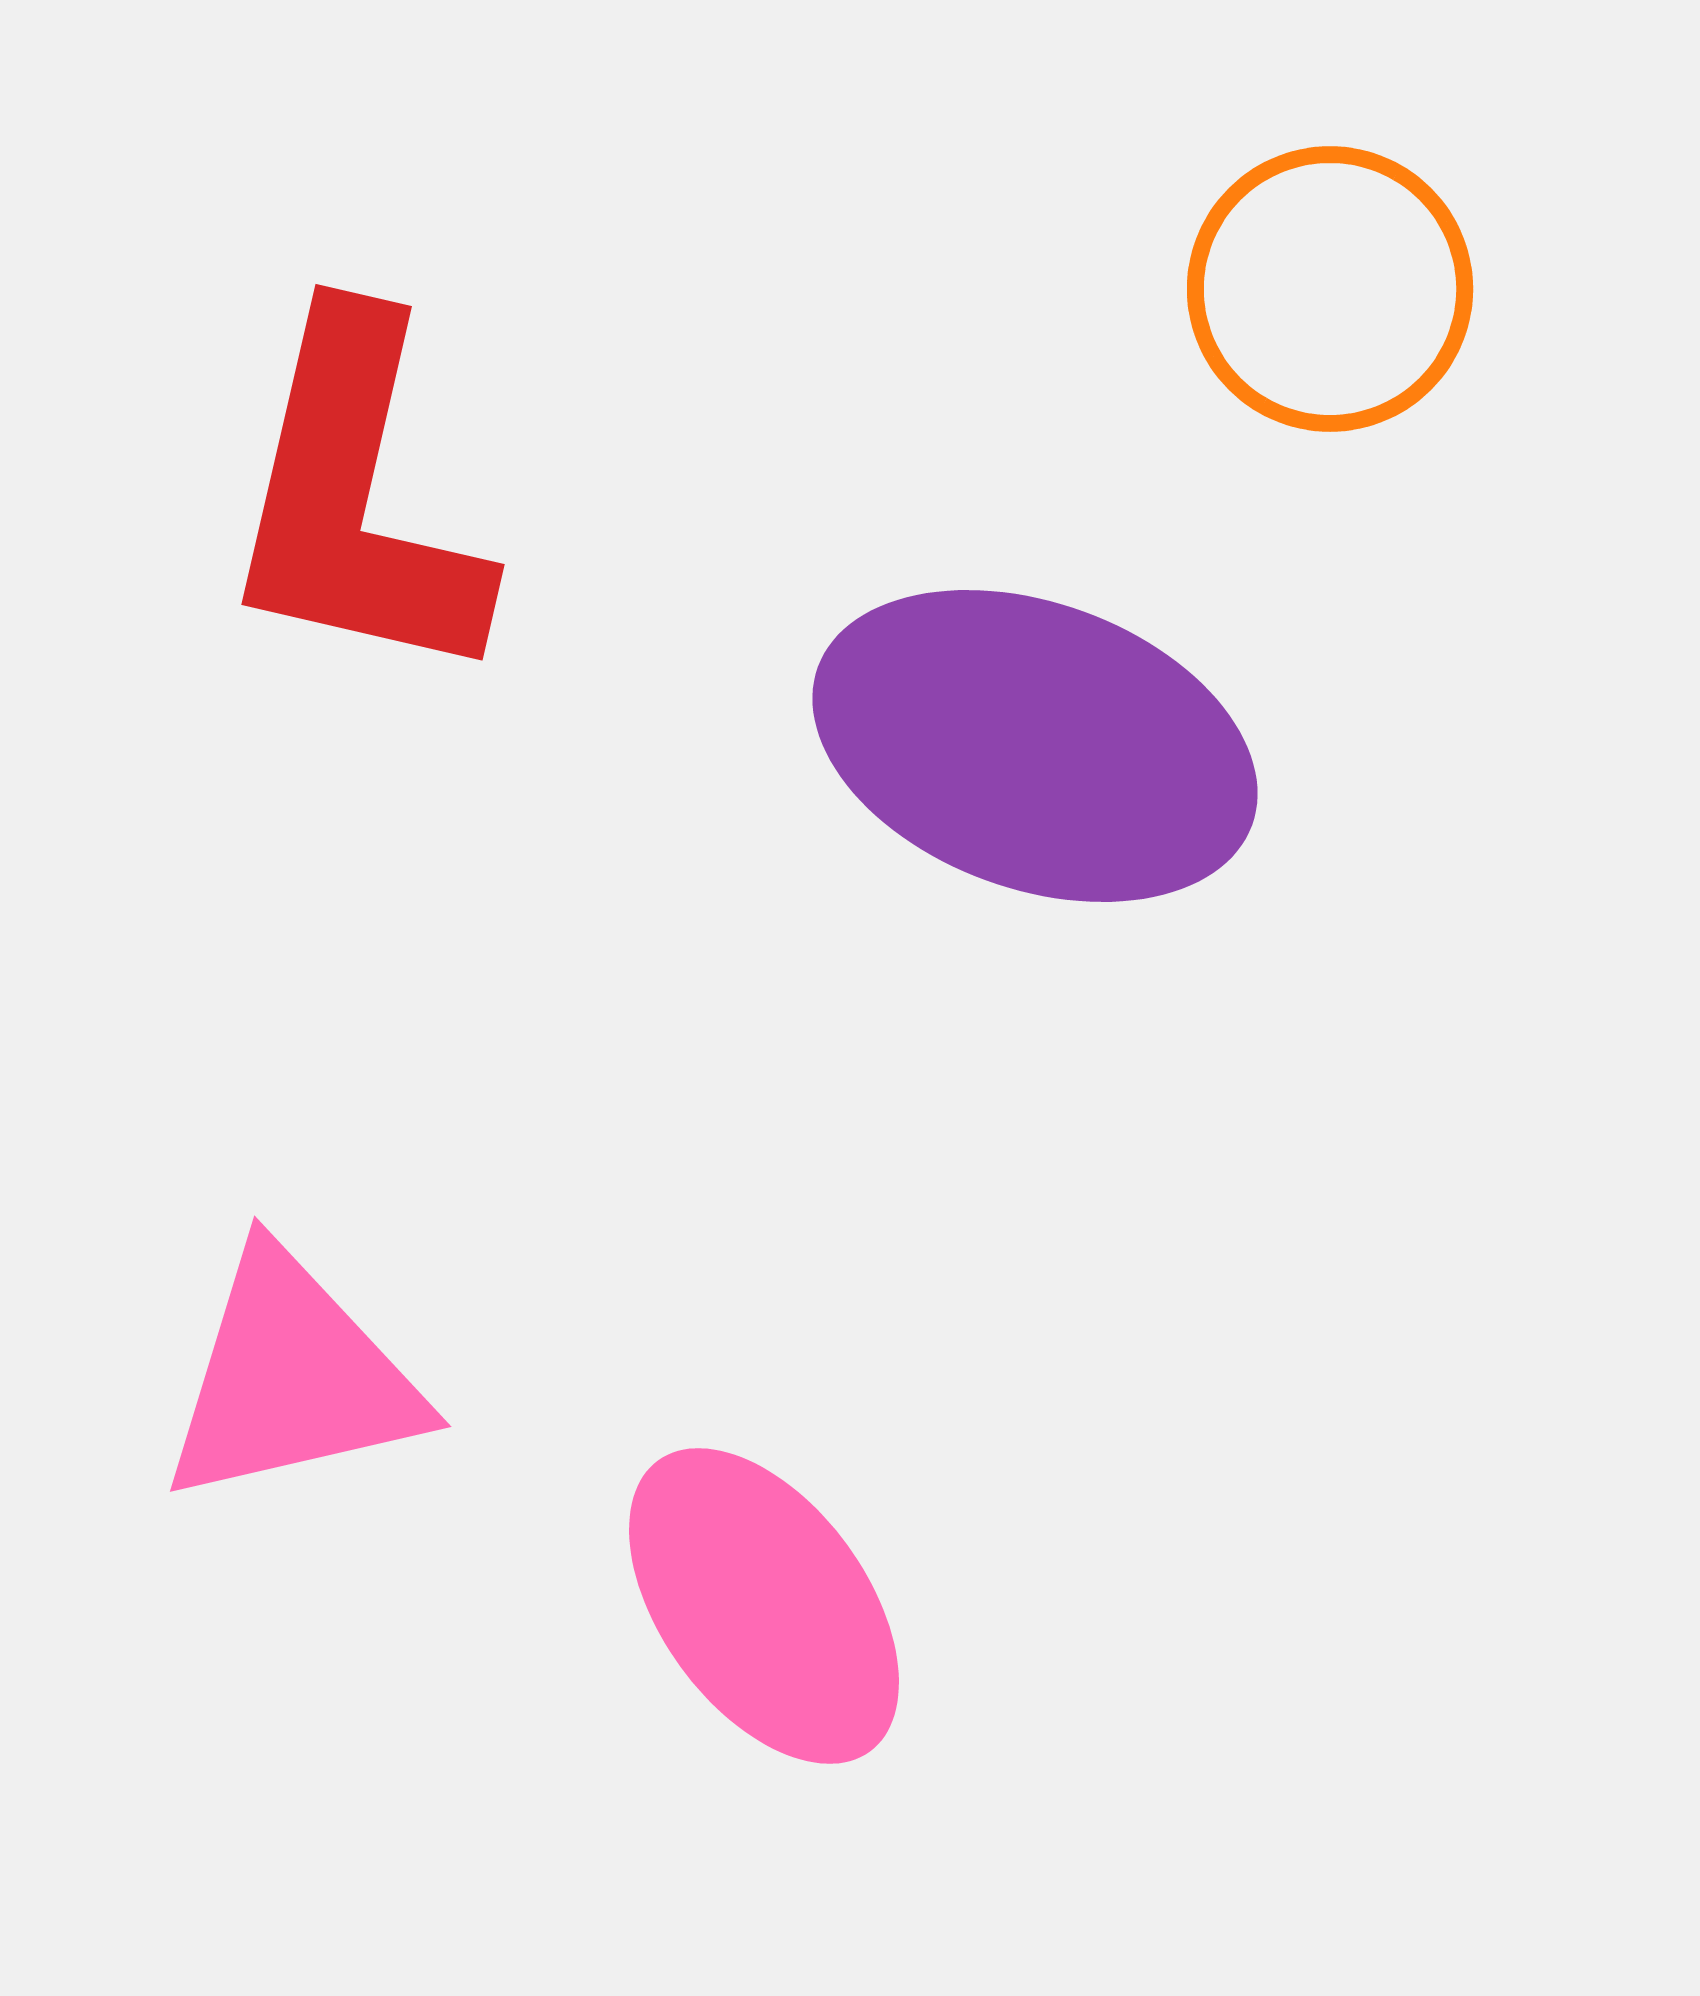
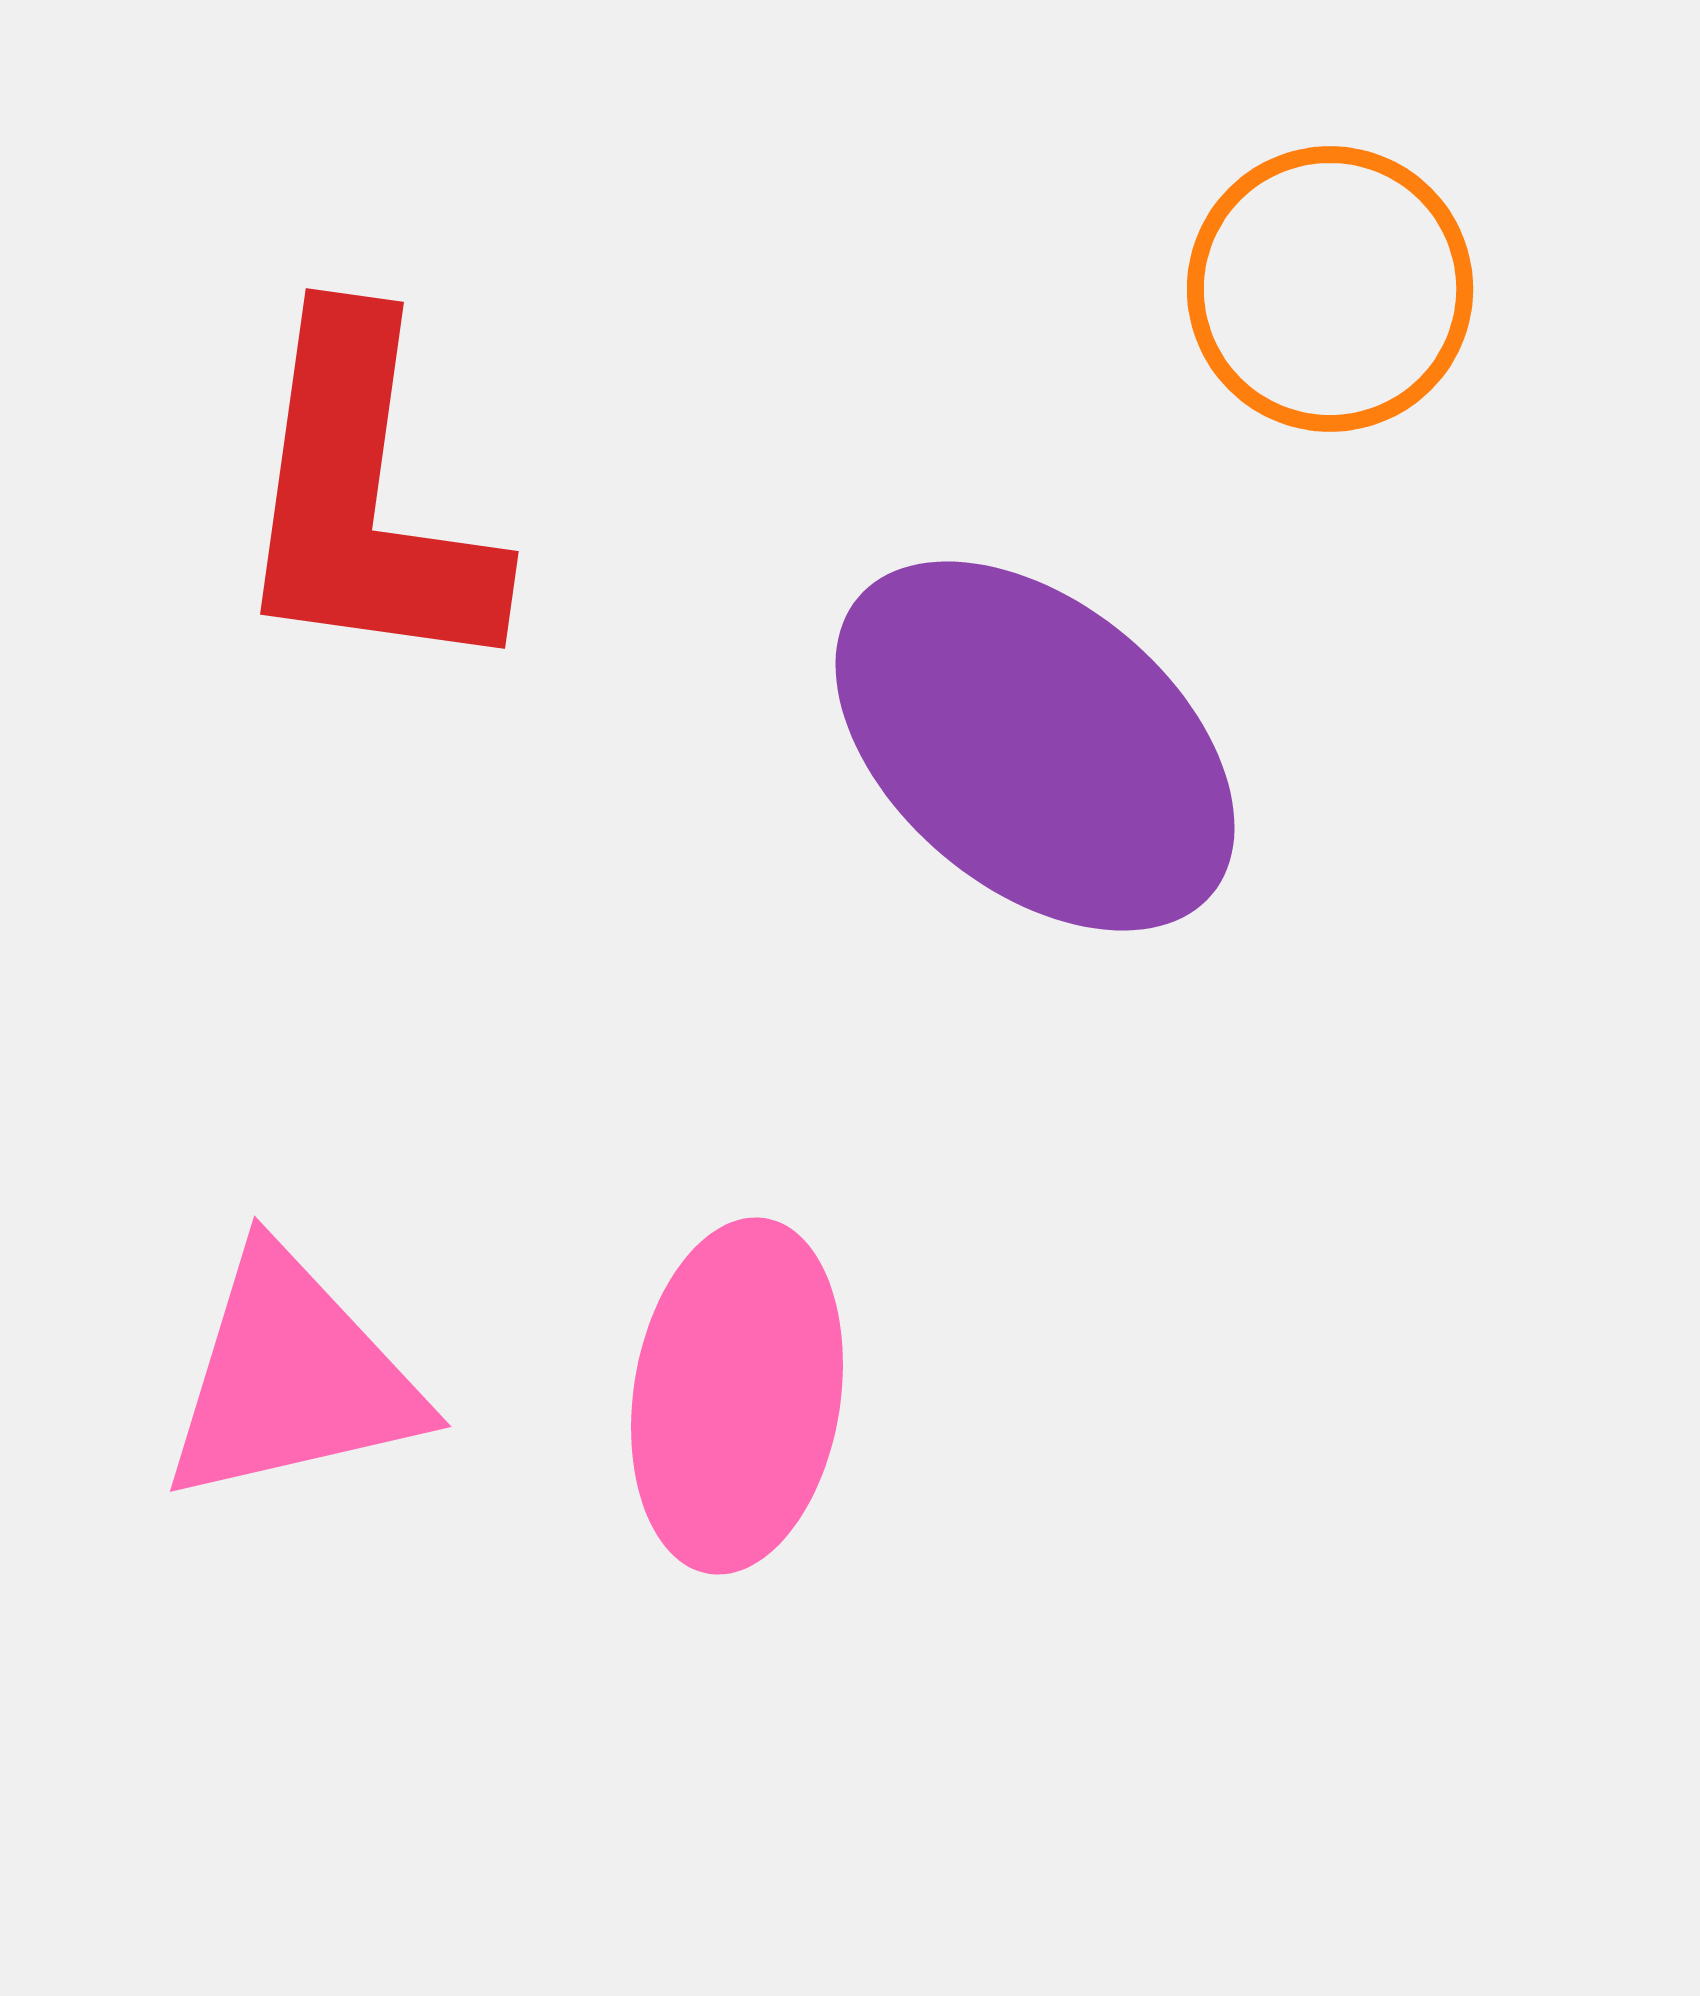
red L-shape: moved 9 px right; rotated 5 degrees counterclockwise
purple ellipse: rotated 20 degrees clockwise
pink ellipse: moved 27 px left, 210 px up; rotated 45 degrees clockwise
